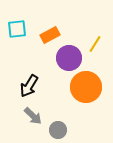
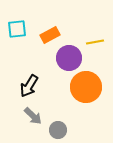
yellow line: moved 2 px up; rotated 48 degrees clockwise
